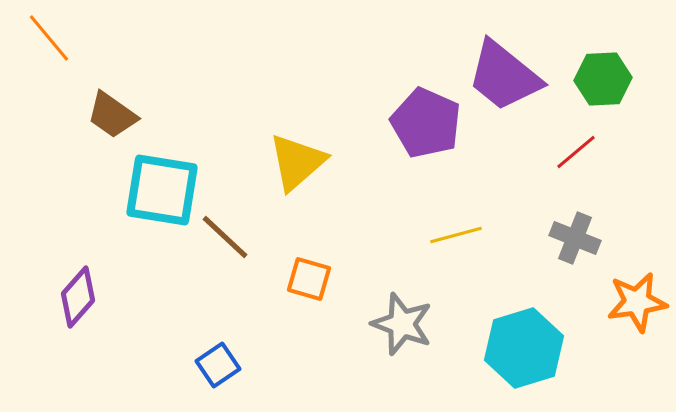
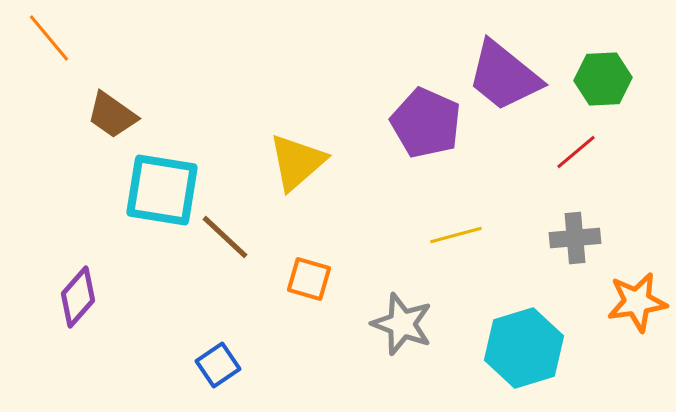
gray cross: rotated 27 degrees counterclockwise
